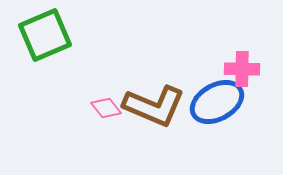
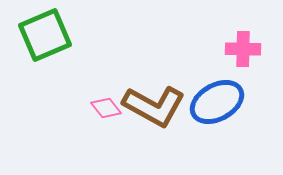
pink cross: moved 1 px right, 20 px up
brown L-shape: rotated 6 degrees clockwise
